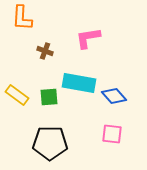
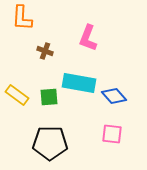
pink L-shape: rotated 60 degrees counterclockwise
